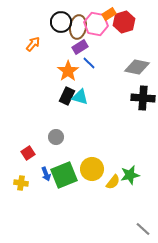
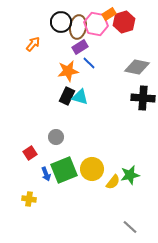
orange star: rotated 25 degrees clockwise
red square: moved 2 px right
green square: moved 5 px up
yellow cross: moved 8 px right, 16 px down
gray line: moved 13 px left, 2 px up
